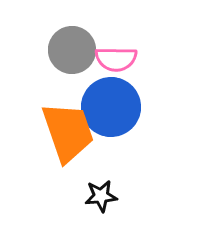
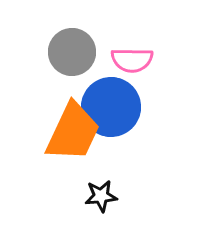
gray circle: moved 2 px down
pink semicircle: moved 16 px right, 1 px down
orange trapezoid: moved 5 px right; rotated 44 degrees clockwise
